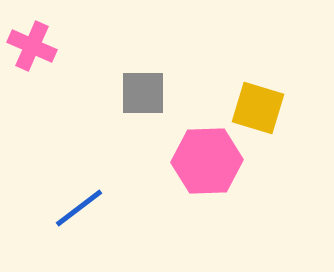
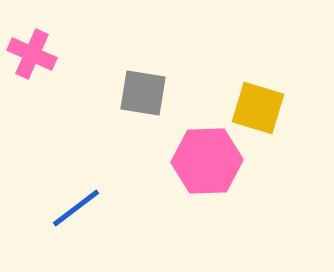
pink cross: moved 8 px down
gray square: rotated 9 degrees clockwise
blue line: moved 3 px left
